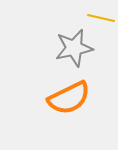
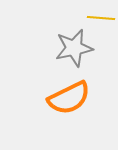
yellow line: rotated 8 degrees counterclockwise
